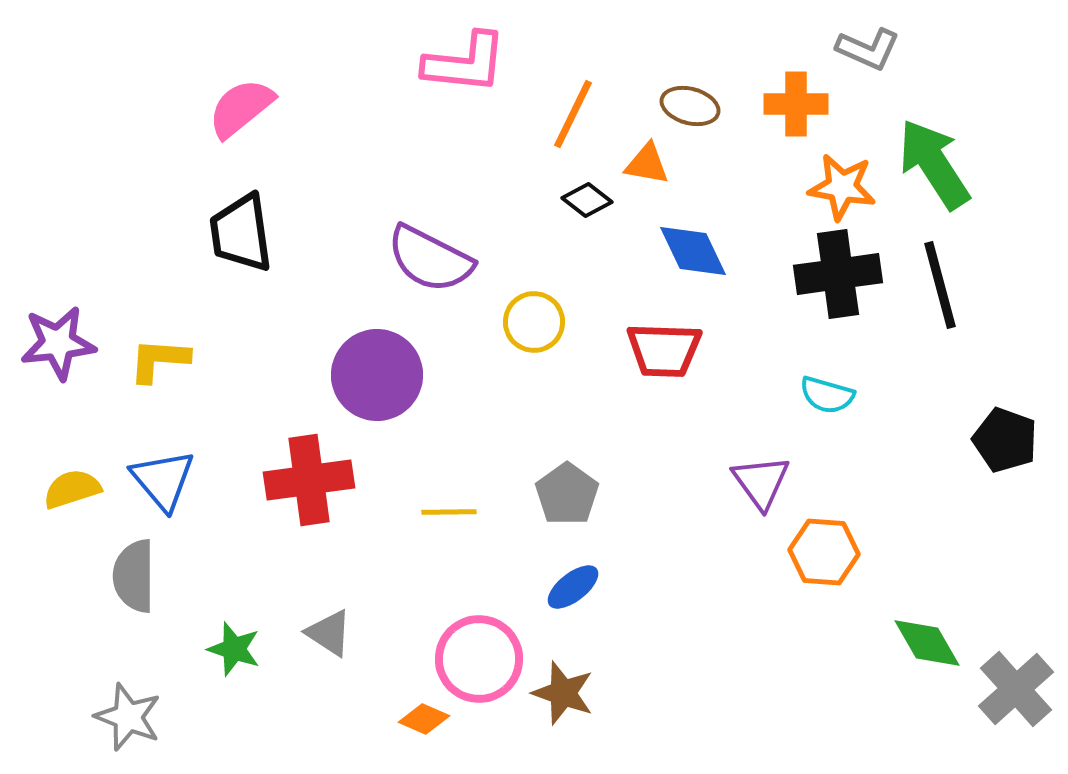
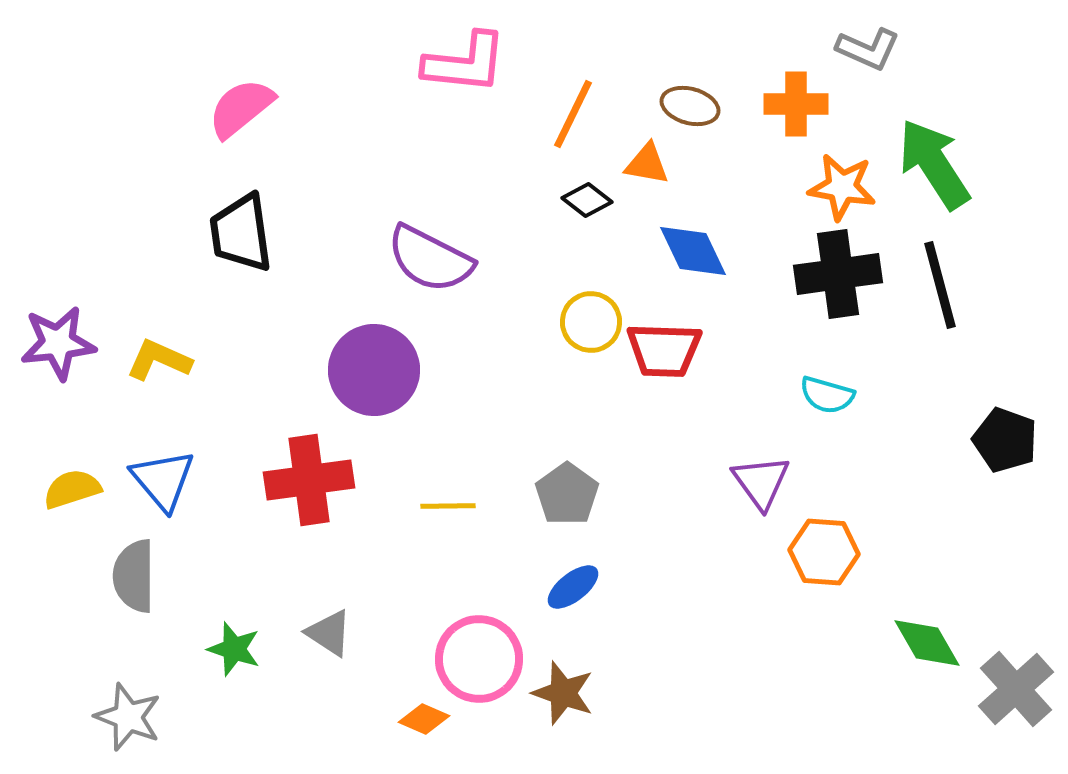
yellow circle: moved 57 px right
yellow L-shape: rotated 20 degrees clockwise
purple circle: moved 3 px left, 5 px up
yellow line: moved 1 px left, 6 px up
